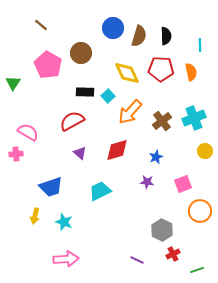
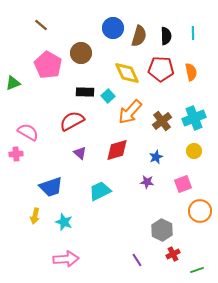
cyan line: moved 7 px left, 12 px up
green triangle: rotated 35 degrees clockwise
yellow circle: moved 11 px left
purple line: rotated 32 degrees clockwise
